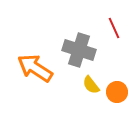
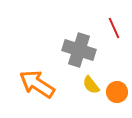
orange arrow: moved 2 px right, 16 px down
